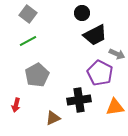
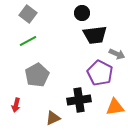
black trapezoid: rotated 20 degrees clockwise
